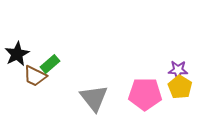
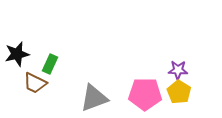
black star: rotated 15 degrees clockwise
green rectangle: rotated 24 degrees counterclockwise
brown trapezoid: moved 7 px down
yellow pentagon: moved 1 px left, 5 px down
gray triangle: rotated 48 degrees clockwise
